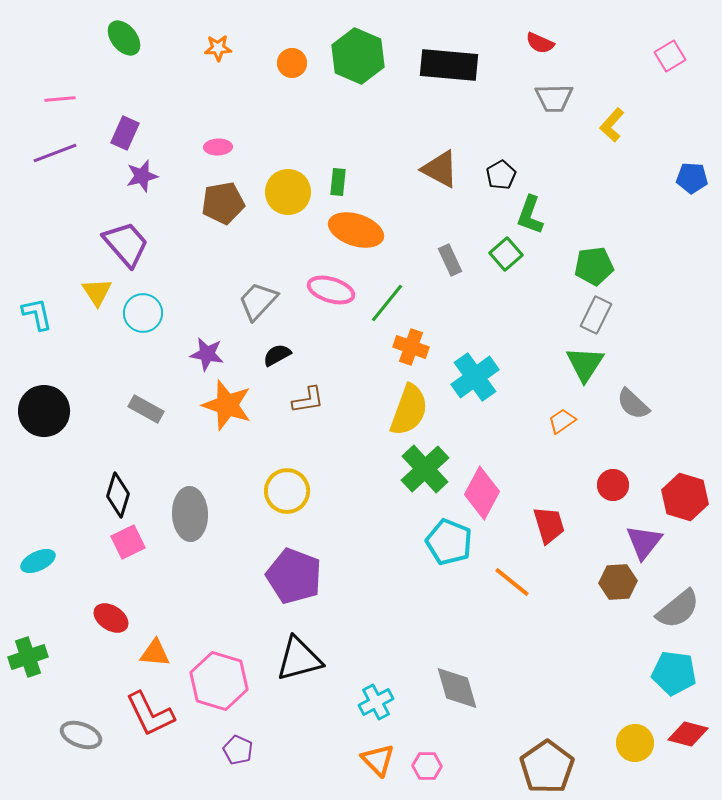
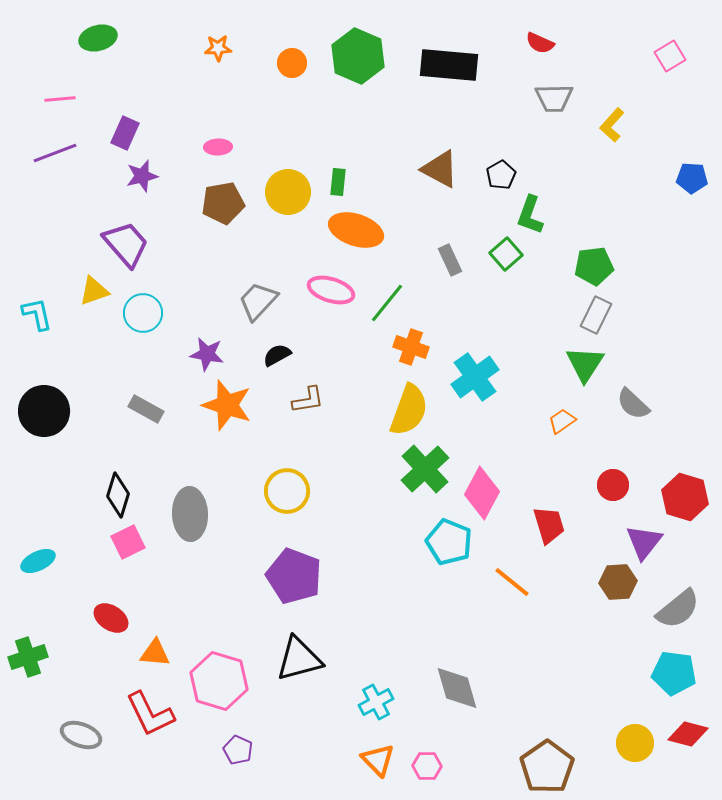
green ellipse at (124, 38): moved 26 px left; rotated 66 degrees counterclockwise
yellow triangle at (97, 292): moved 3 px left, 1 px up; rotated 44 degrees clockwise
